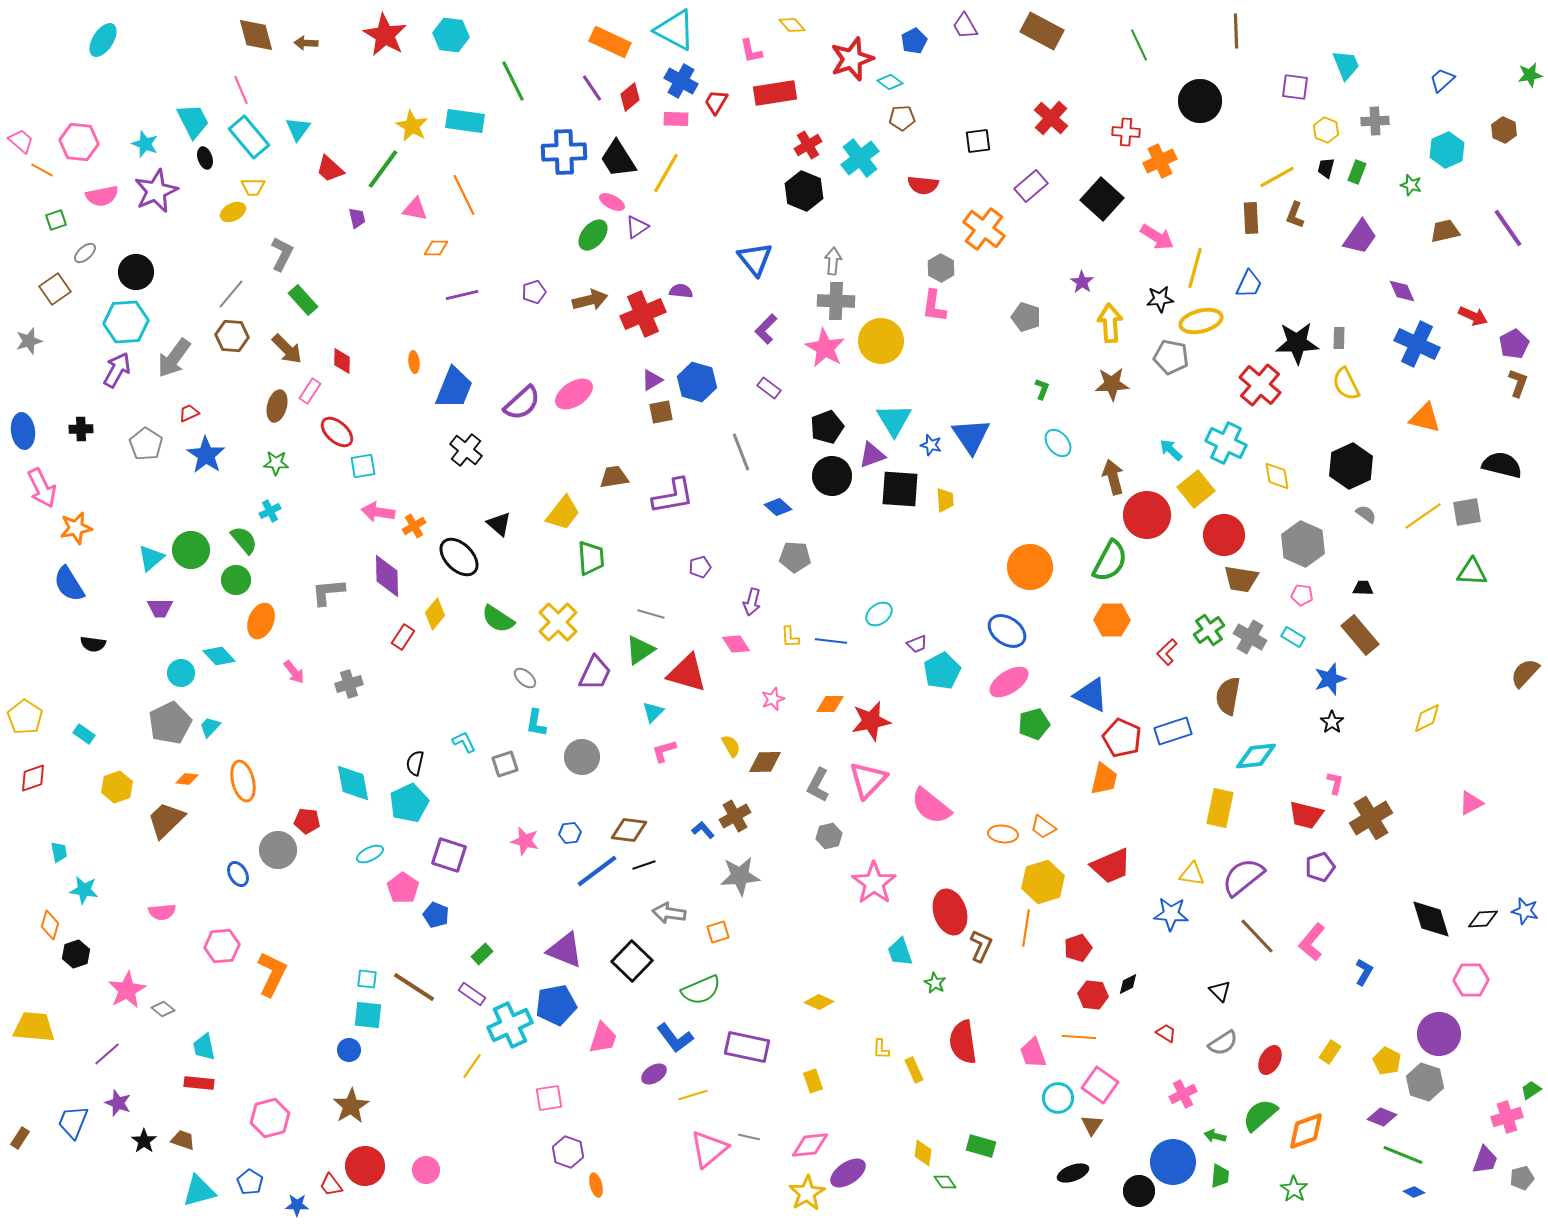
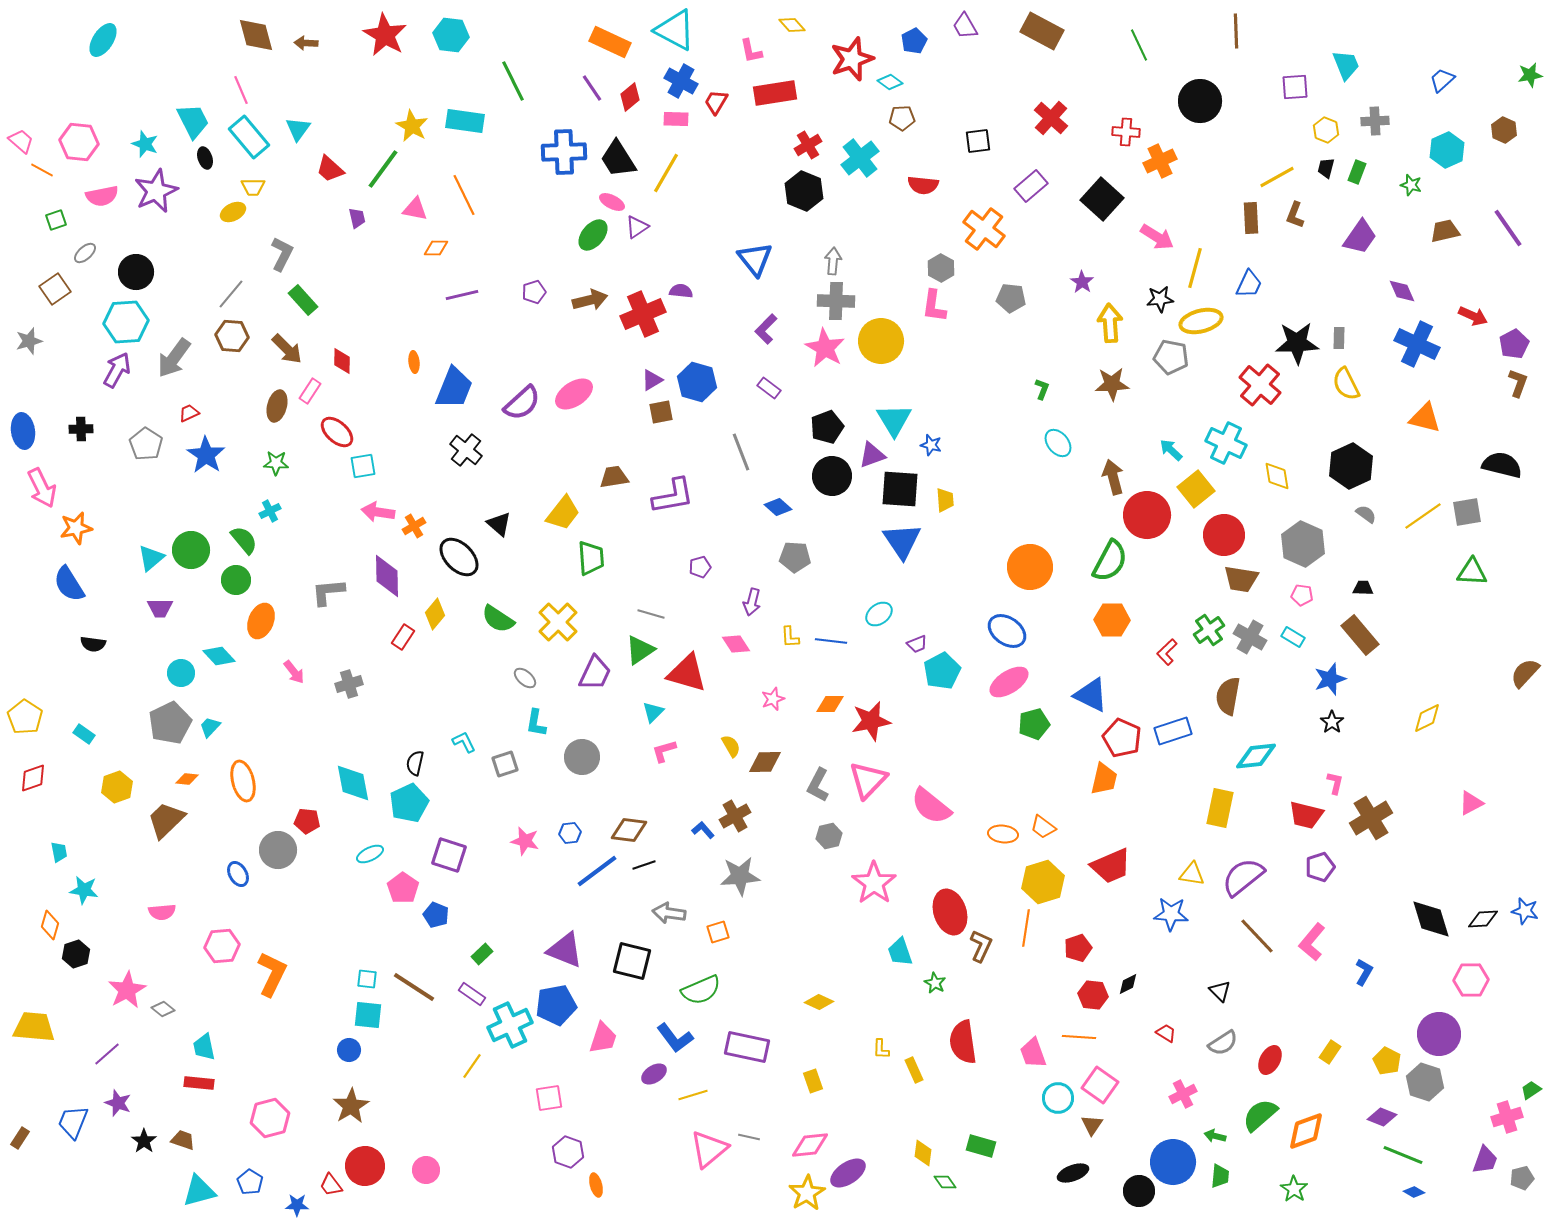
purple square at (1295, 87): rotated 12 degrees counterclockwise
gray pentagon at (1026, 317): moved 15 px left, 19 px up; rotated 12 degrees counterclockwise
blue triangle at (971, 436): moved 69 px left, 105 px down
black square at (632, 961): rotated 30 degrees counterclockwise
